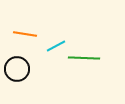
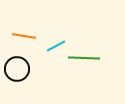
orange line: moved 1 px left, 2 px down
